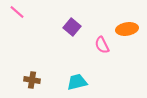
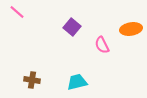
orange ellipse: moved 4 px right
